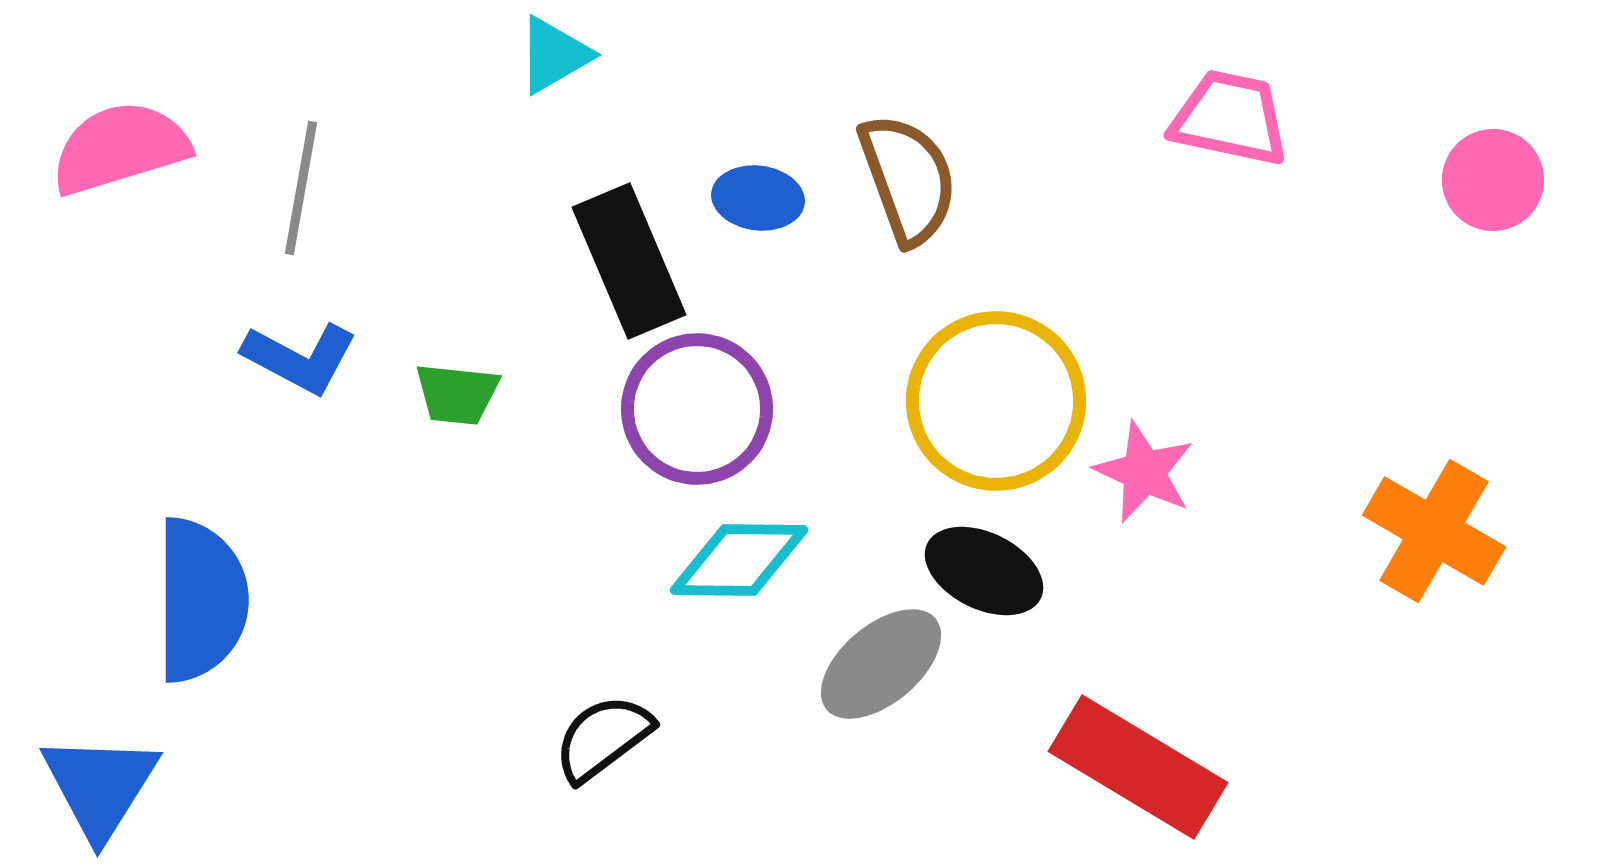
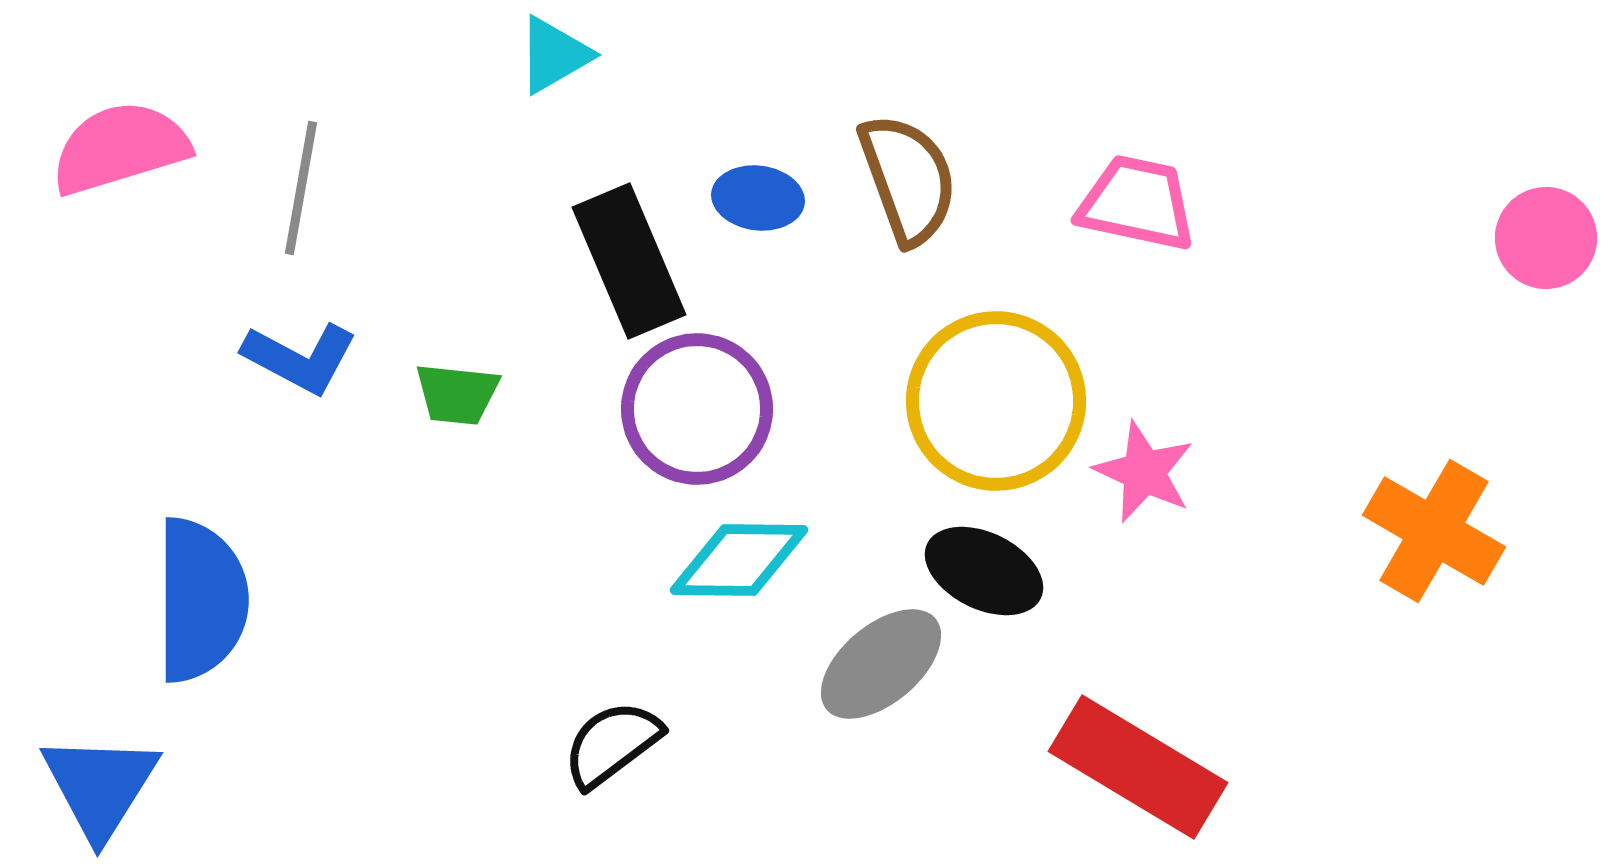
pink trapezoid: moved 93 px left, 85 px down
pink circle: moved 53 px right, 58 px down
black semicircle: moved 9 px right, 6 px down
